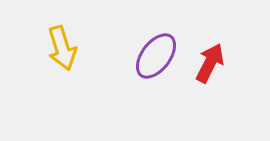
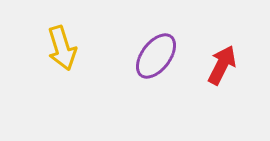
red arrow: moved 12 px right, 2 px down
